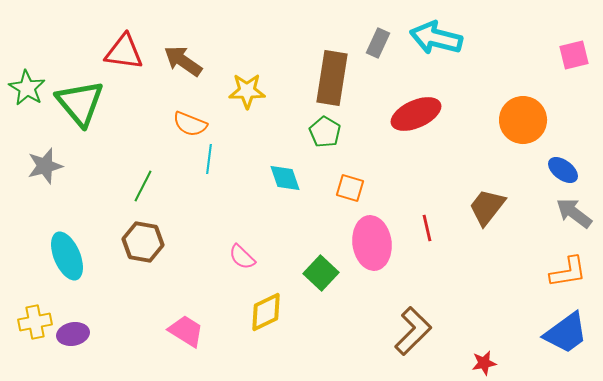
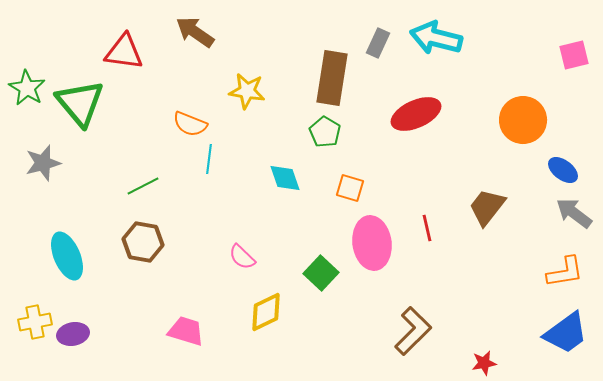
brown arrow: moved 12 px right, 29 px up
yellow star: rotated 9 degrees clockwise
gray star: moved 2 px left, 3 px up
green line: rotated 36 degrees clockwise
orange L-shape: moved 3 px left
pink trapezoid: rotated 15 degrees counterclockwise
